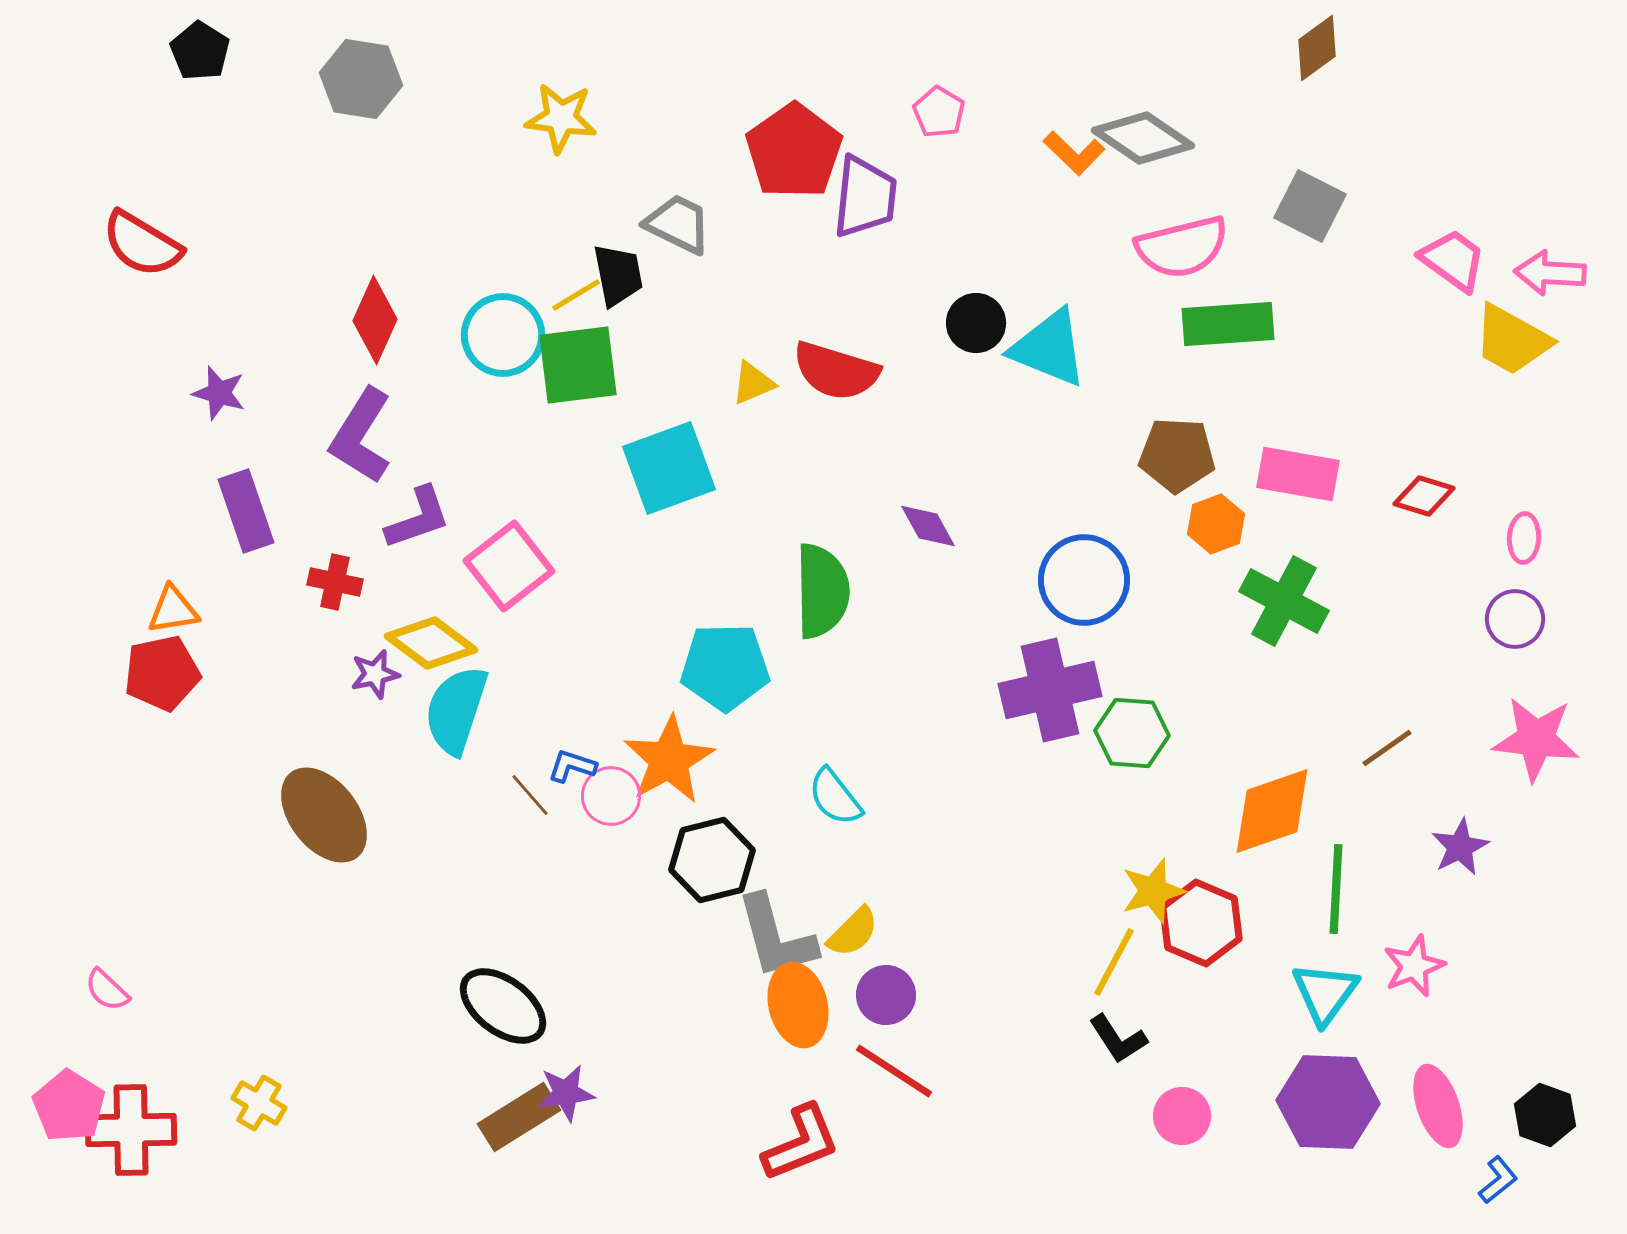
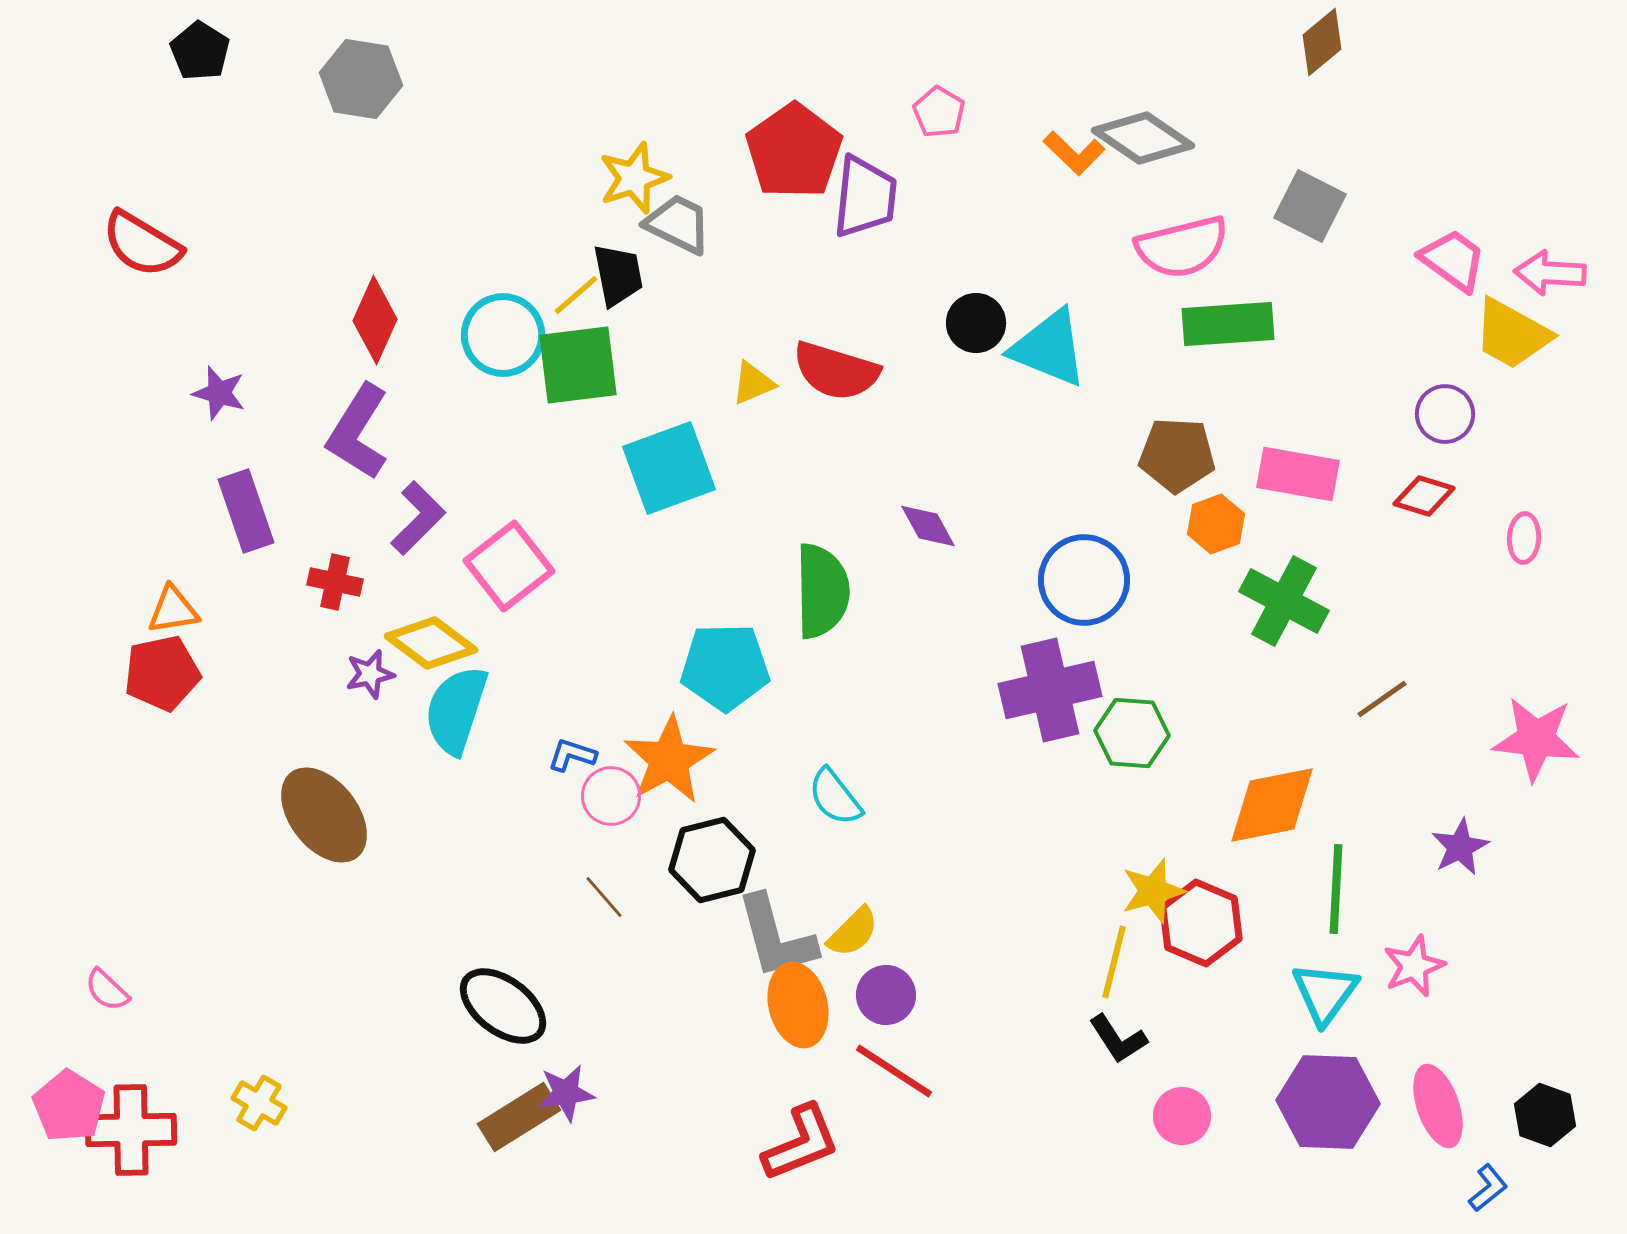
brown diamond at (1317, 48): moved 5 px right, 6 px up; rotated 4 degrees counterclockwise
yellow star at (561, 118): moved 73 px right, 60 px down; rotated 26 degrees counterclockwise
yellow line at (576, 295): rotated 10 degrees counterclockwise
yellow trapezoid at (1512, 340): moved 6 px up
purple L-shape at (361, 436): moved 3 px left, 4 px up
purple L-shape at (418, 518): rotated 26 degrees counterclockwise
purple circle at (1515, 619): moved 70 px left, 205 px up
purple star at (375, 674): moved 5 px left
brown line at (1387, 748): moved 5 px left, 49 px up
blue L-shape at (572, 766): moved 11 px up
brown line at (530, 795): moved 74 px right, 102 px down
orange diamond at (1272, 811): moved 6 px up; rotated 8 degrees clockwise
yellow line at (1114, 962): rotated 14 degrees counterclockwise
blue L-shape at (1498, 1180): moved 10 px left, 8 px down
